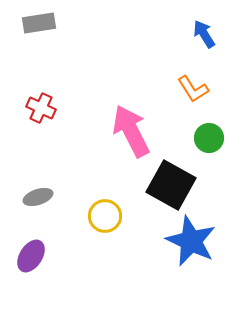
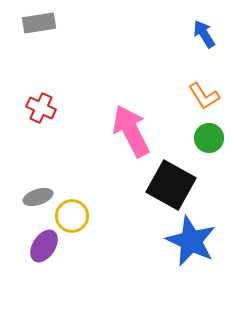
orange L-shape: moved 11 px right, 7 px down
yellow circle: moved 33 px left
purple ellipse: moved 13 px right, 10 px up
